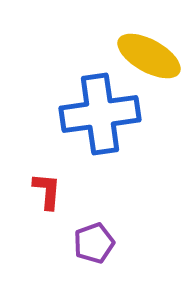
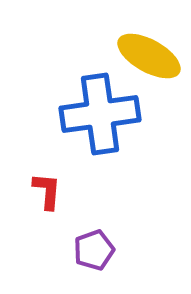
purple pentagon: moved 7 px down
